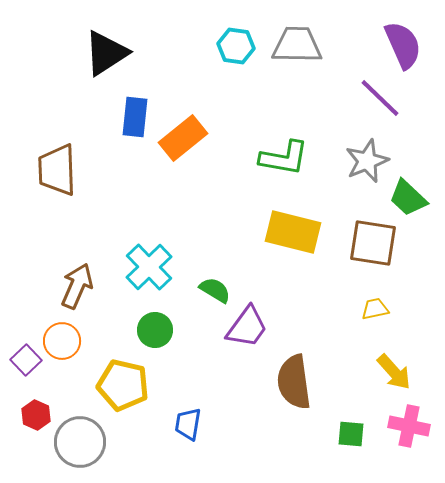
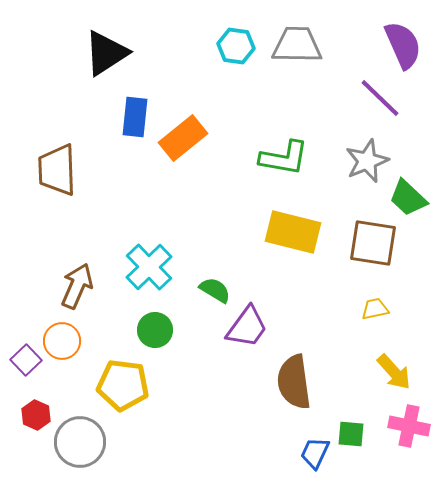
yellow pentagon: rotated 6 degrees counterclockwise
blue trapezoid: moved 127 px right, 29 px down; rotated 16 degrees clockwise
